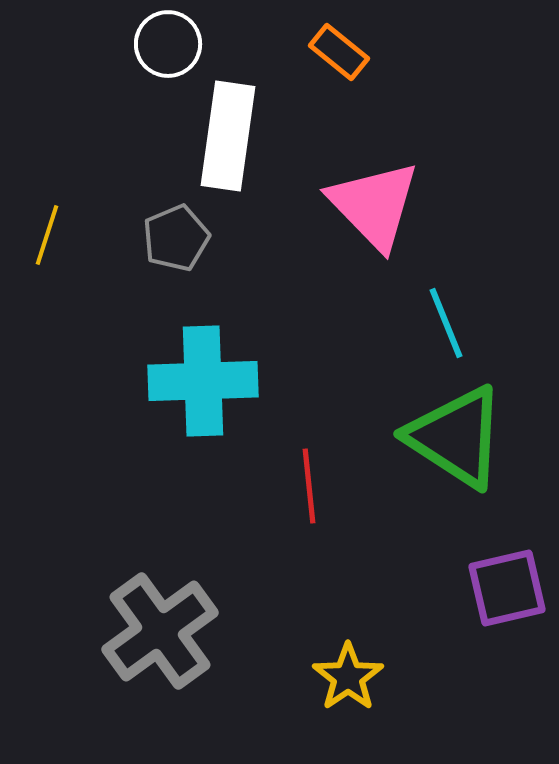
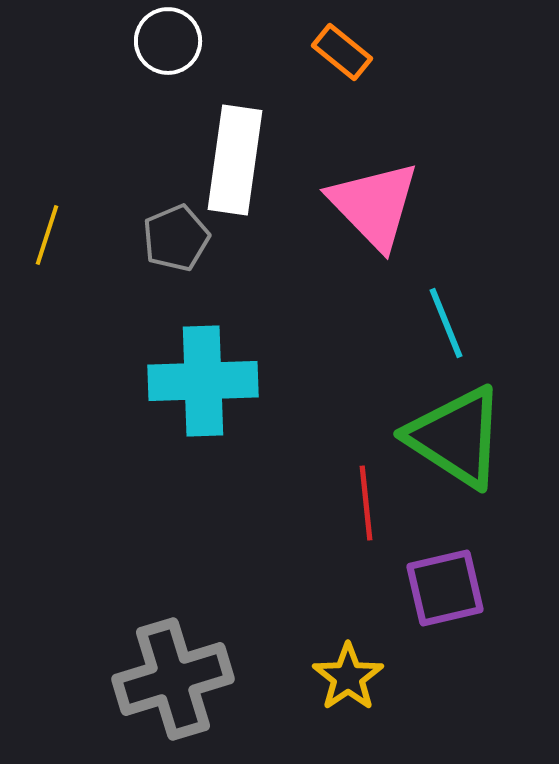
white circle: moved 3 px up
orange rectangle: moved 3 px right
white rectangle: moved 7 px right, 24 px down
red line: moved 57 px right, 17 px down
purple square: moved 62 px left
gray cross: moved 13 px right, 48 px down; rotated 19 degrees clockwise
